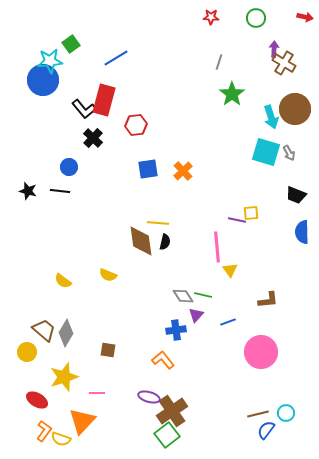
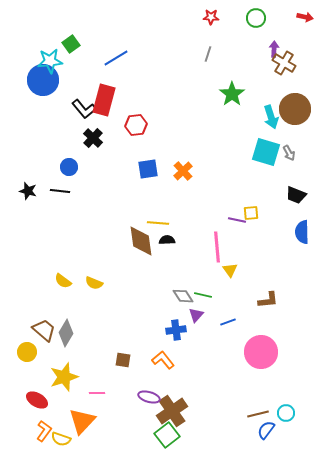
gray line at (219, 62): moved 11 px left, 8 px up
black semicircle at (165, 242): moved 2 px right, 2 px up; rotated 105 degrees counterclockwise
yellow semicircle at (108, 275): moved 14 px left, 8 px down
brown square at (108, 350): moved 15 px right, 10 px down
